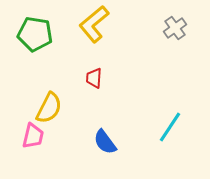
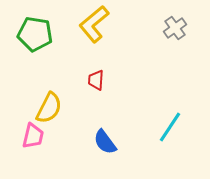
red trapezoid: moved 2 px right, 2 px down
